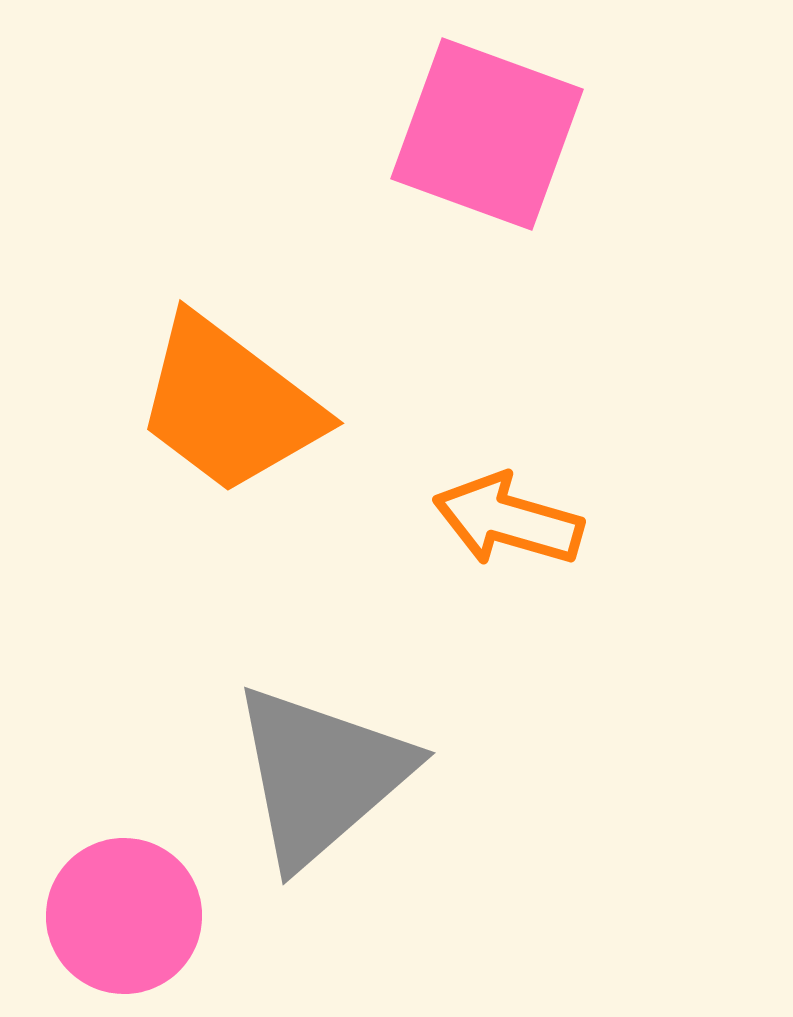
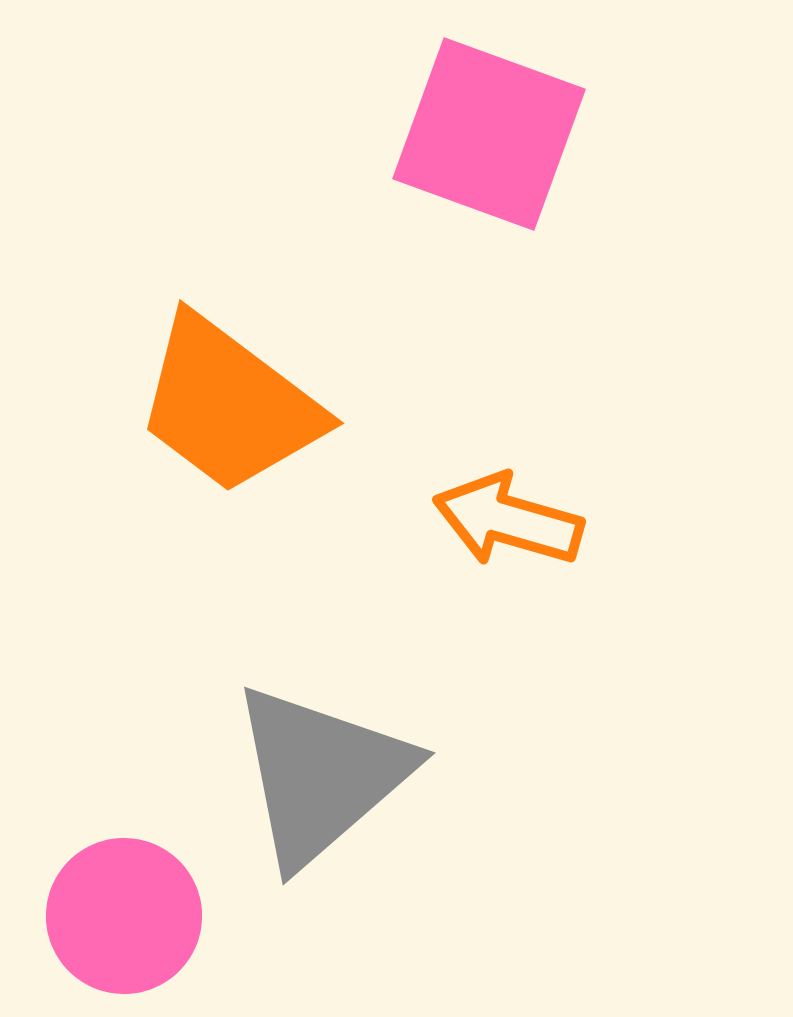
pink square: moved 2 px right
